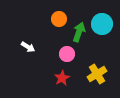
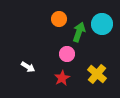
white arrow: moved 20 px down
yellow cross: rotated 18 degrees counterclockwise
